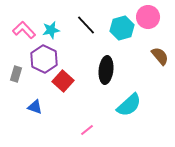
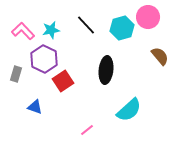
pink L-shape: moved 1 px left, 1 px down
red square: rotated 15 degrees clockwise
cyan semicircle: moved 5 px down
